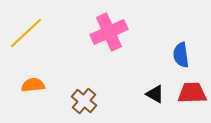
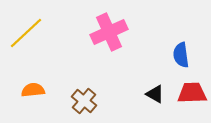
orange semicircle: moved 5 px down
